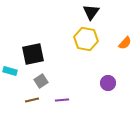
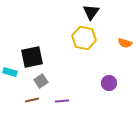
yellow hexagon: moved 2 px left, 1 px up
orange semicircle: rotated 64 degrees clockwise
black square: moved 1 px left, 3 px down
cyan rectangle: moved 1 px down
purple circle: moved 1 px right
purple line: moved 1 px down
